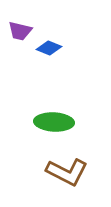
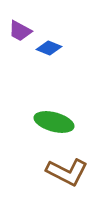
purple trapezoid: rotated 15 degrees clockwise
green ellipse: rotated 12 degrees clockwise
